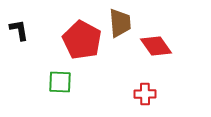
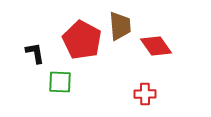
brown trapezoid: moved 3 px down
black L-shape: moved 16 px right, 23 px down
